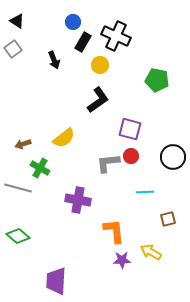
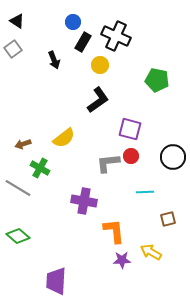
gray line: rotated 16 degrees clockwise
purple cross: moved 6 px right, 1 px down
